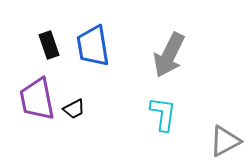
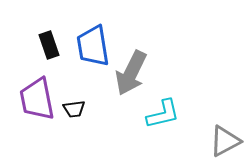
gray arrow: moved 38 px left, 18 px down
black trapezoid: rotated 20 degrees clockwise
cyan L-shape: rotated 69 degrees clockwise
